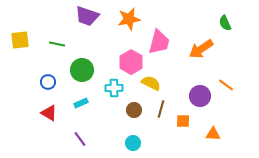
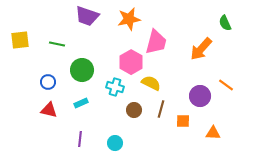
pink trapezoid: moved 3 px left
orange arrow: rotated 15 degrees counterclockwise
cyan cross: moved 1 px right, 1 px up; rotated 18 degrees clockwise
red triangle: moved 3 px up; rotated 18 degrees counterclockwise
orange triangle: moved 1 px up
purple line: rotated 42 degrees clockwise
cyan circle: moved 18 px left
